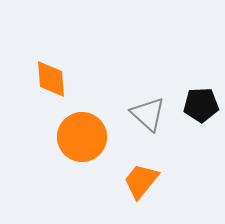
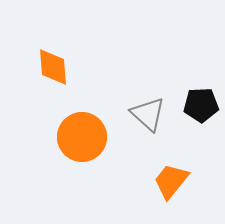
orange diamond: moved 2 px right, 12 px up
orange trapezoid: moved 30 px right
